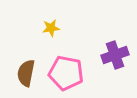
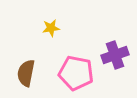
pink pentagon: moved 10 px right
